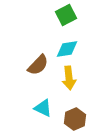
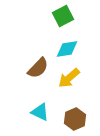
green square: moved 3 px left, 1 px down
brown semicircle: moved 3 px down
yellow arrow: rotated 55 degrees clockwise
cyan triangle: moved 3 px left, 4 px down
